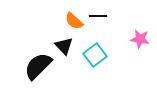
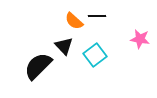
black line: moved 1 px left
